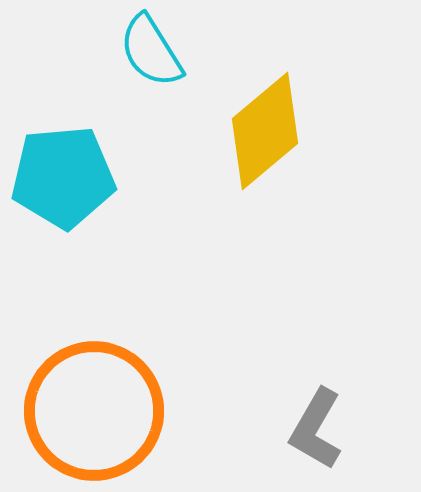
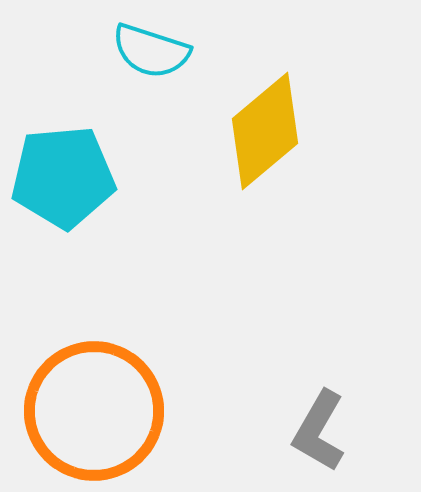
cyan semicircle: rotated 40 degrees counterclockwise
gray L-shape: moved 3 px right, 2 px down
